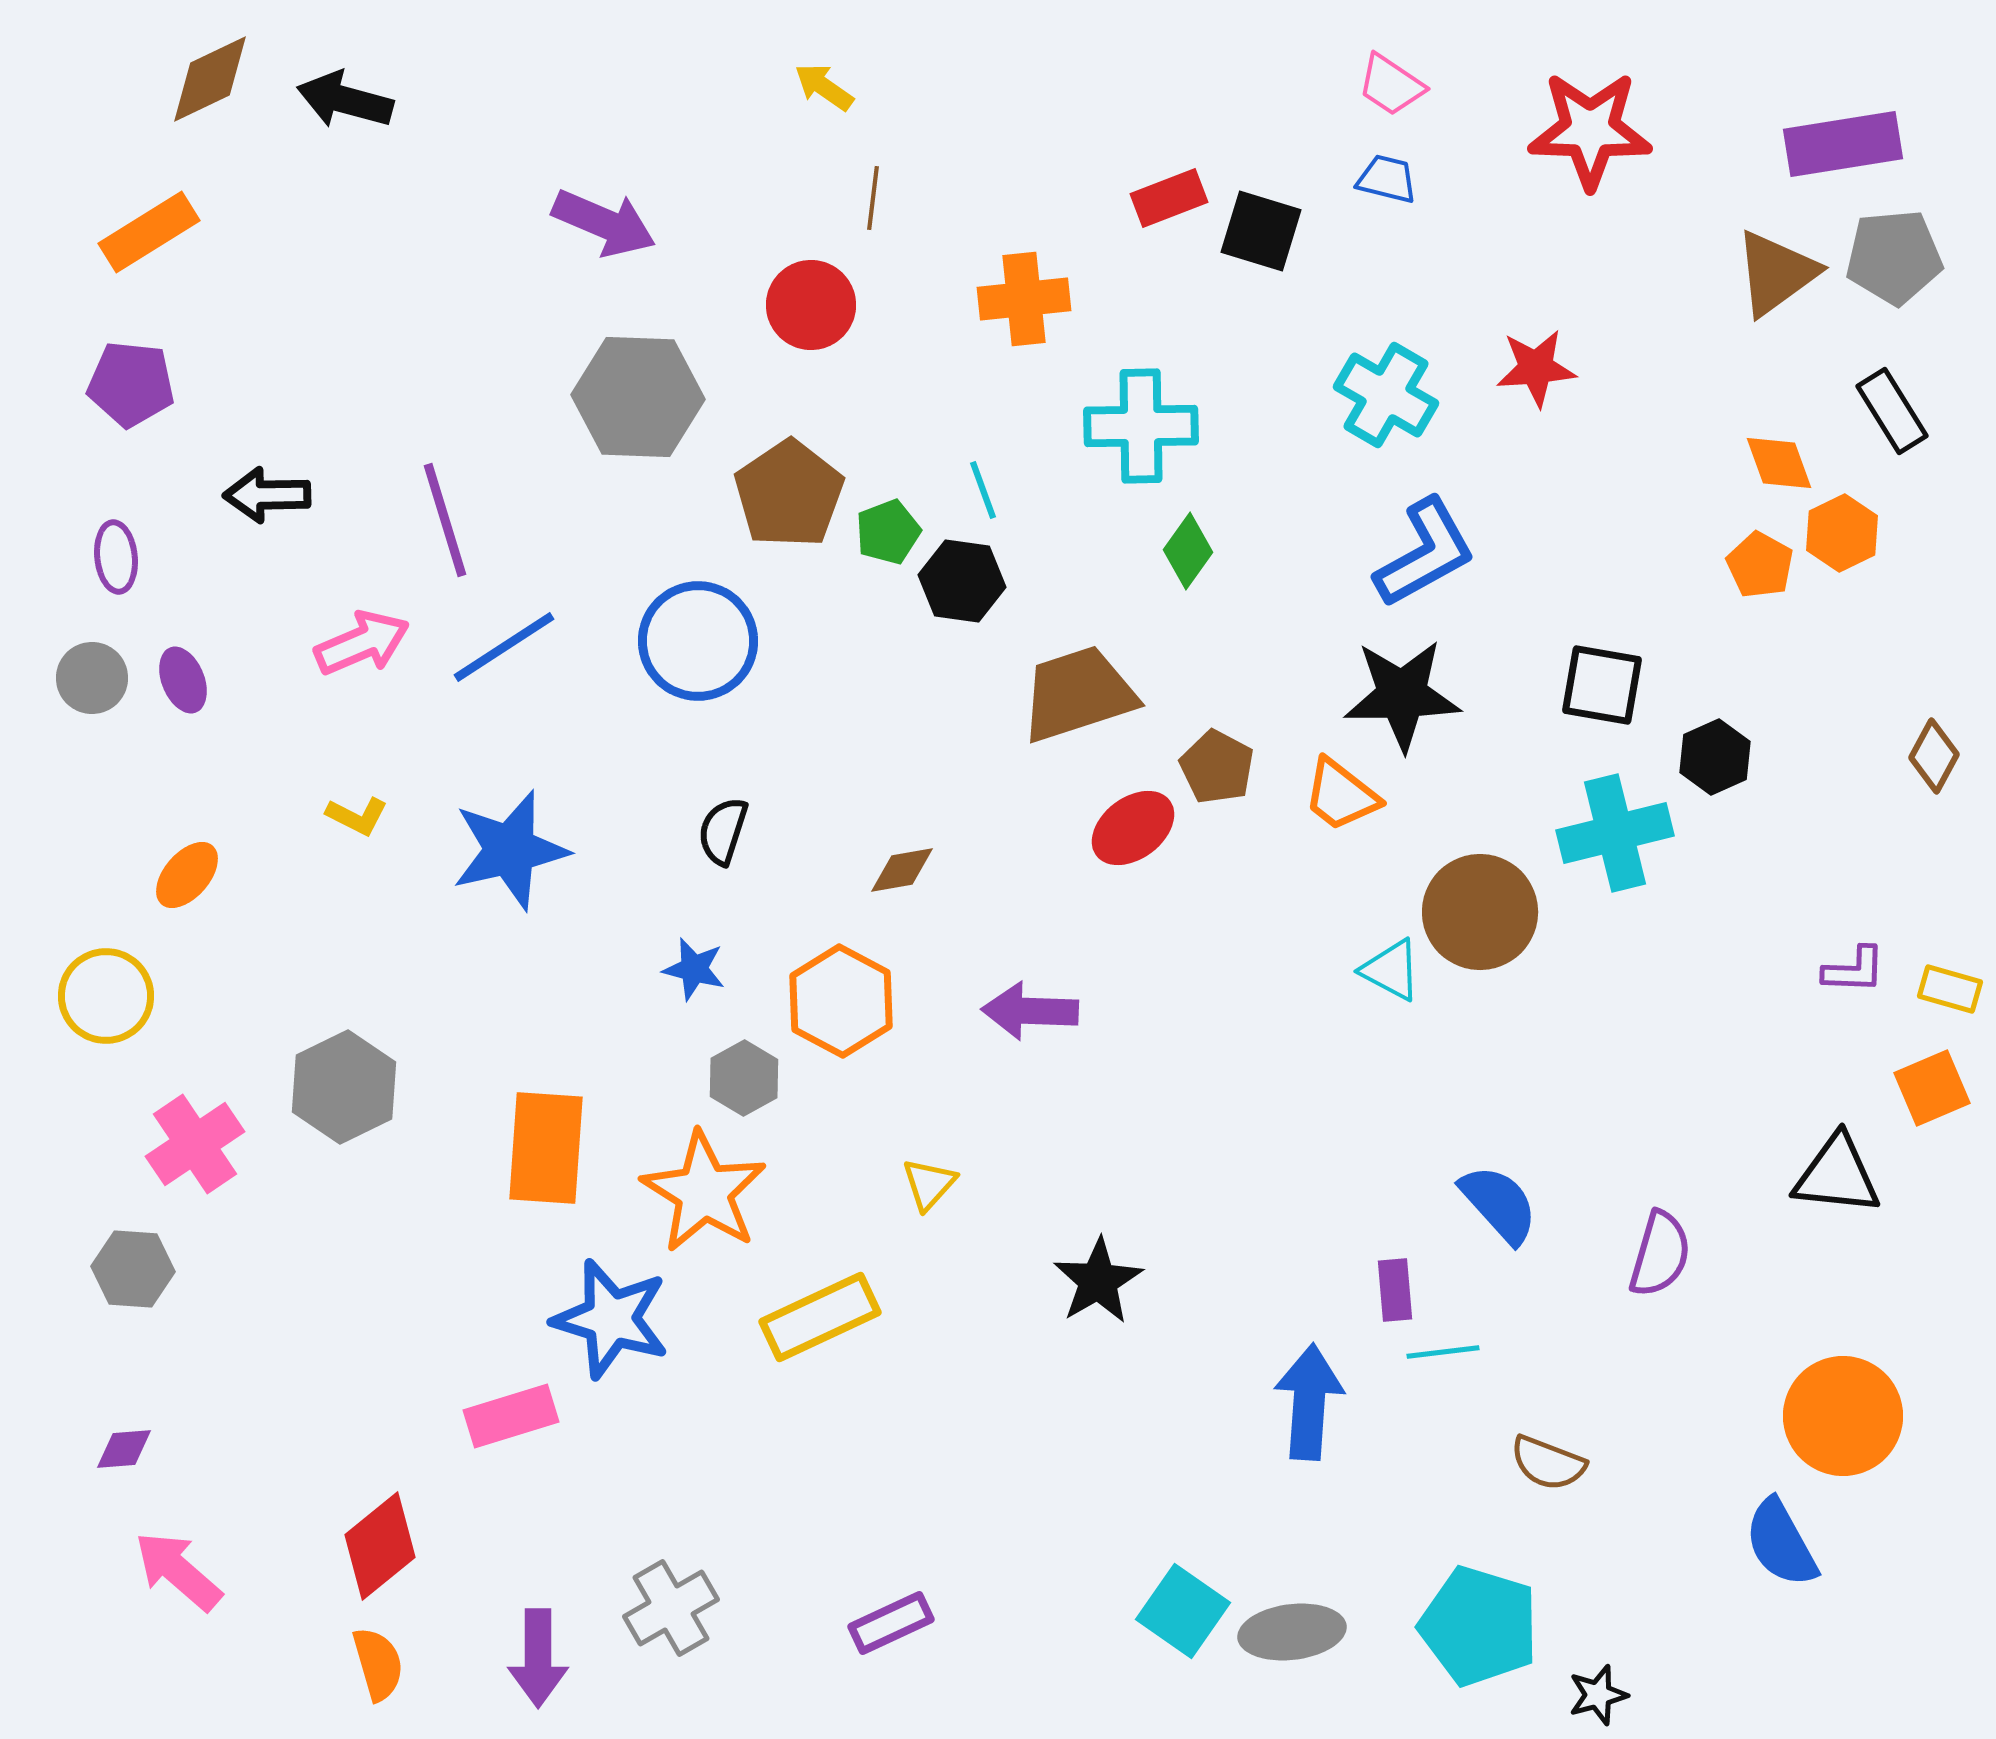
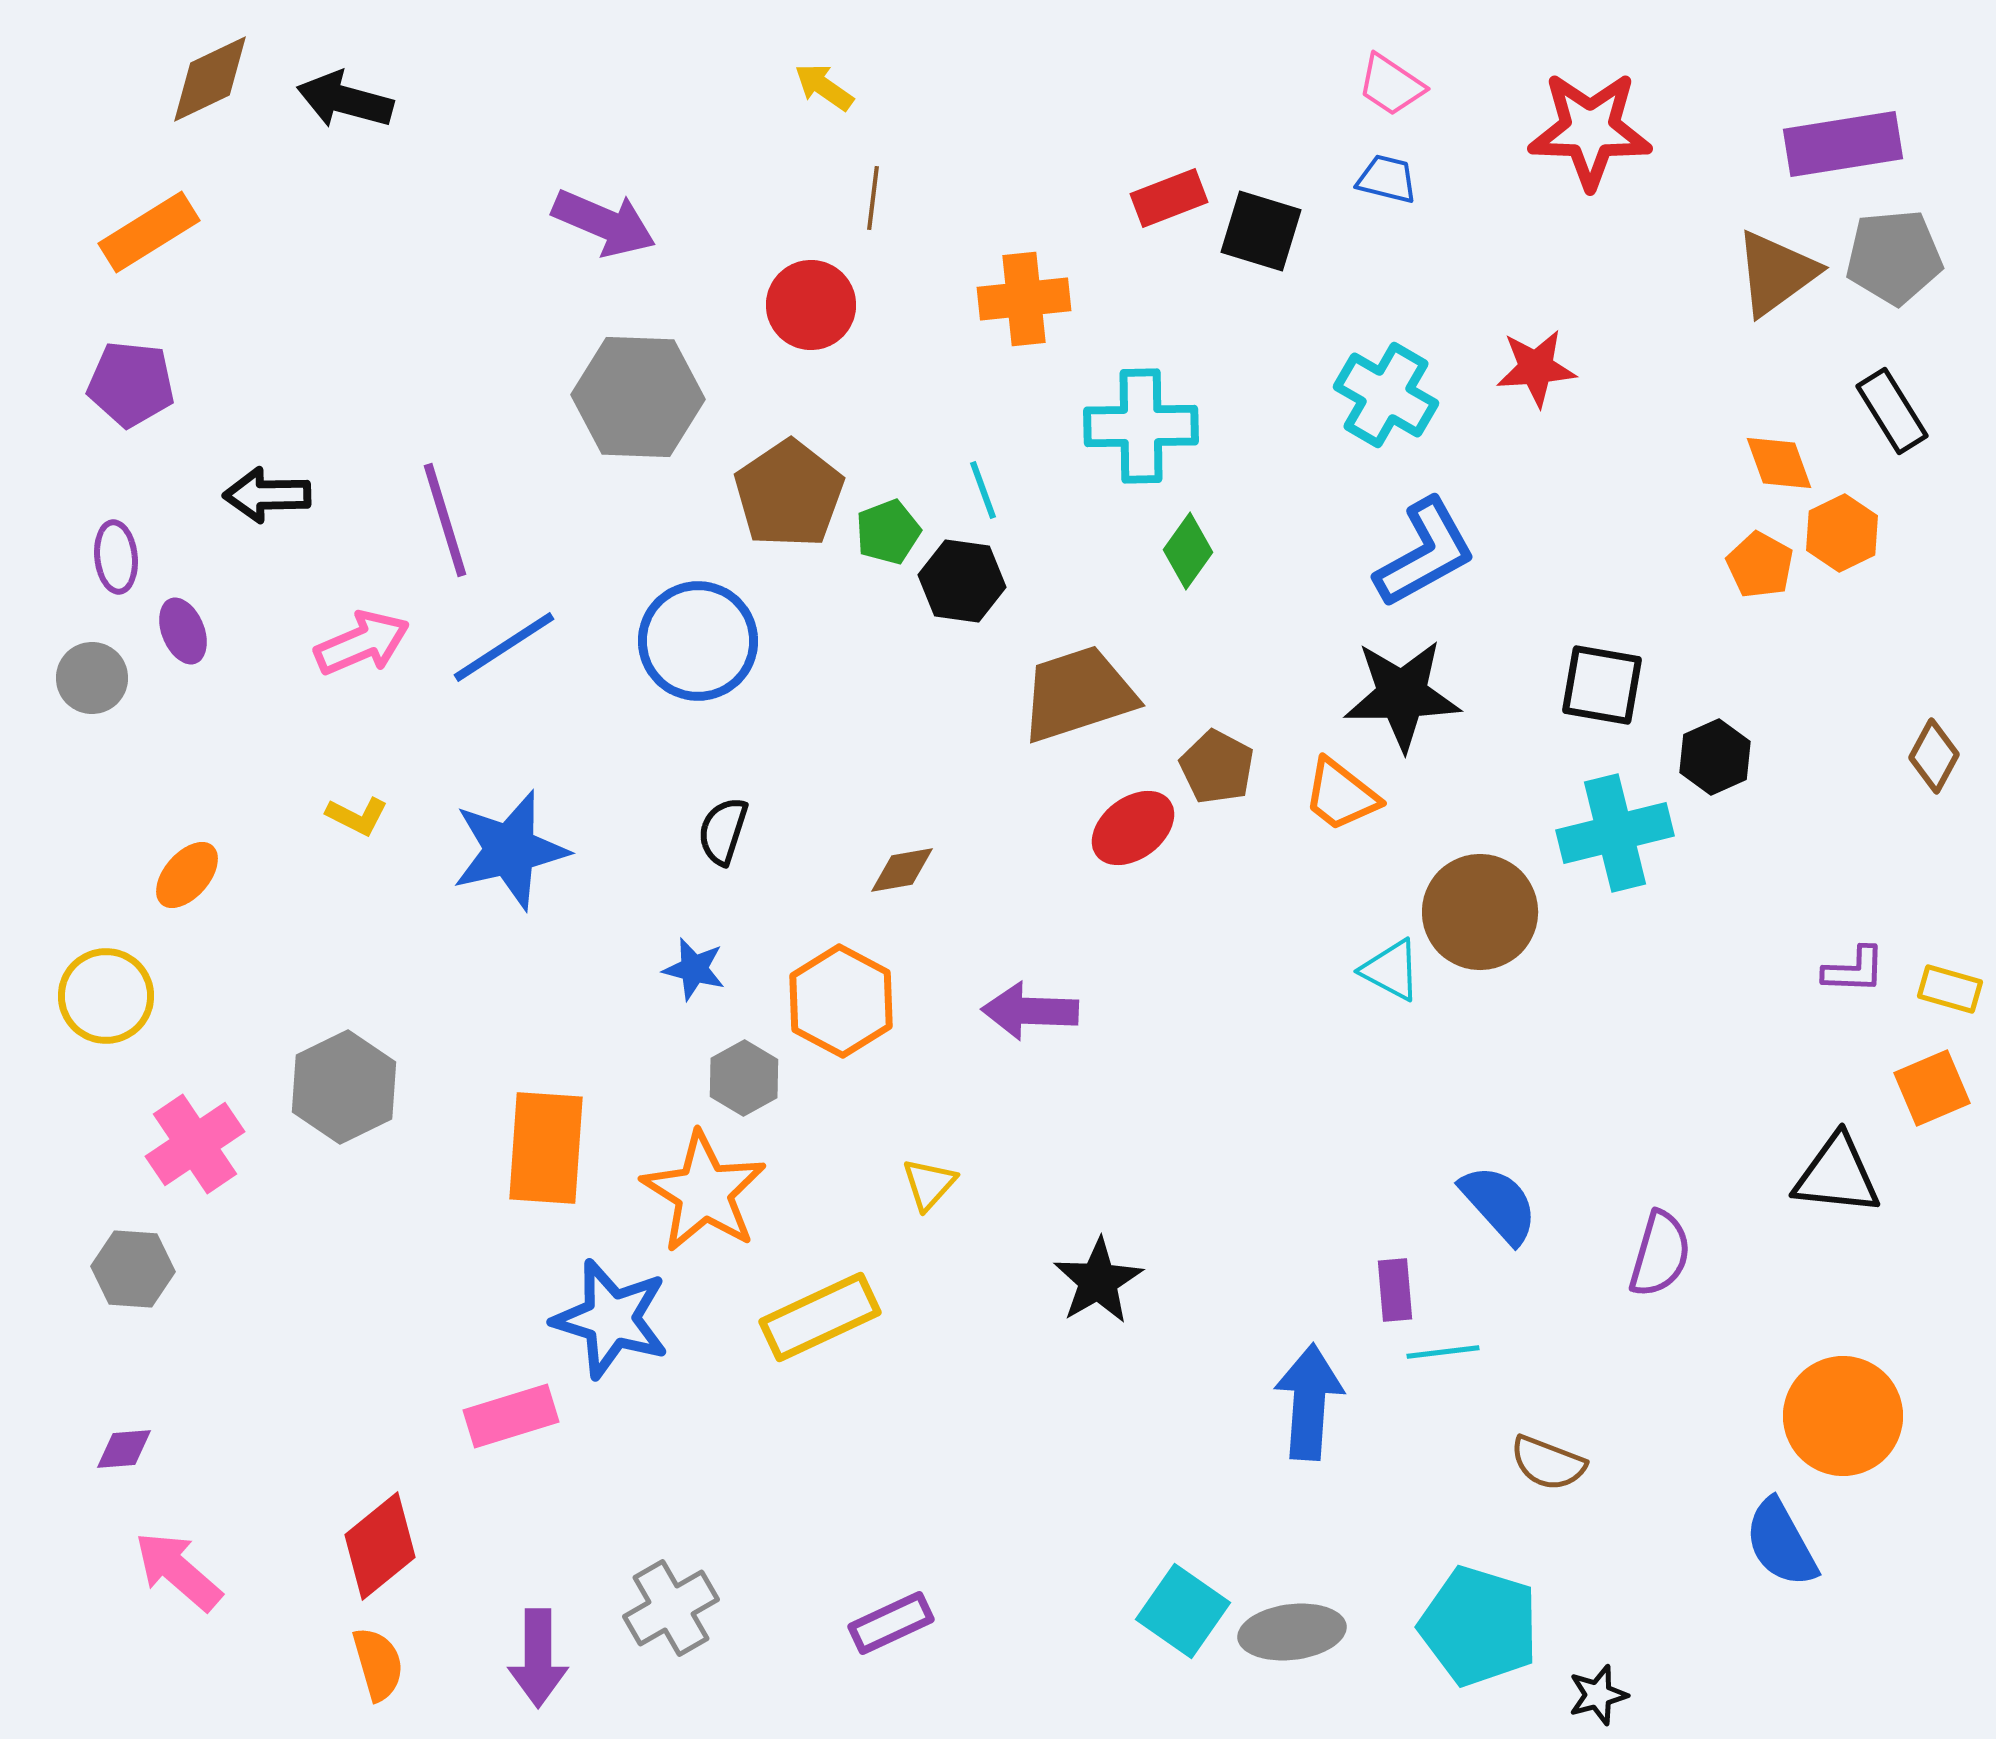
purple ellipse at (183, 680): moved 49 px up
